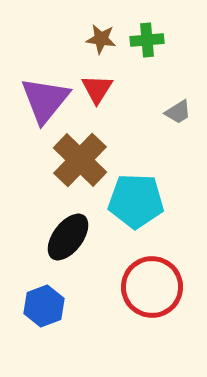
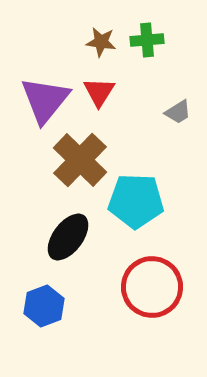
brown star: moved 3 px down
red triangle: moved 2 px right, 3 px down
